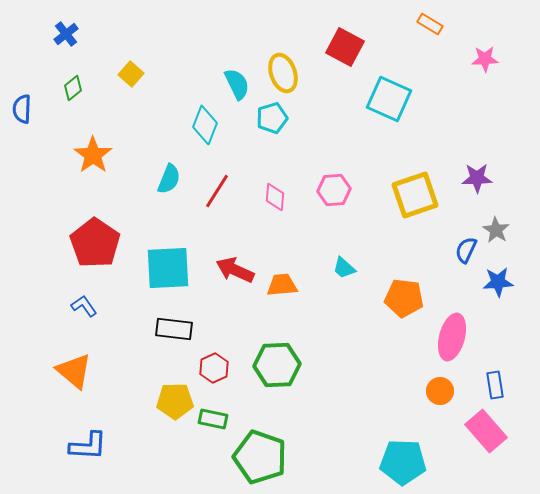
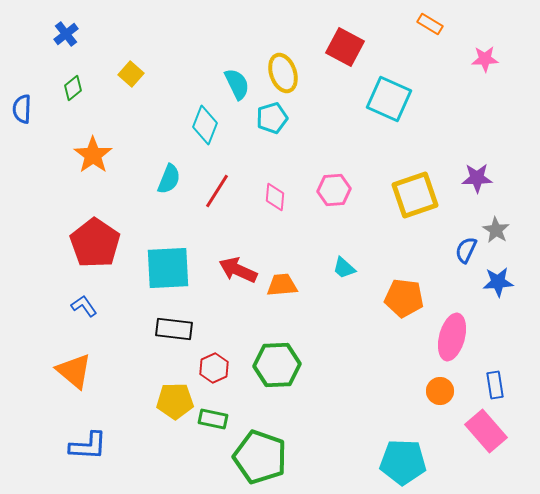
red arrow at (235, 270): moved 3 px right
